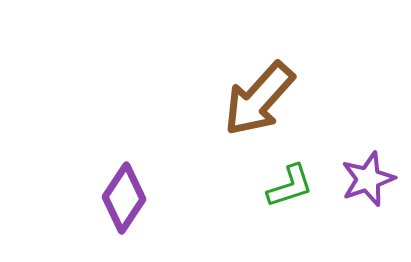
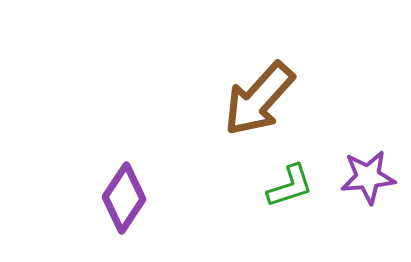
purple star: moved 2 px up; rotated 14 degrees clockwise
